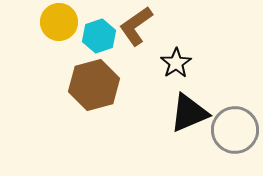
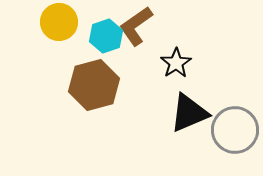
cyan hexagon: moved 7 px right
